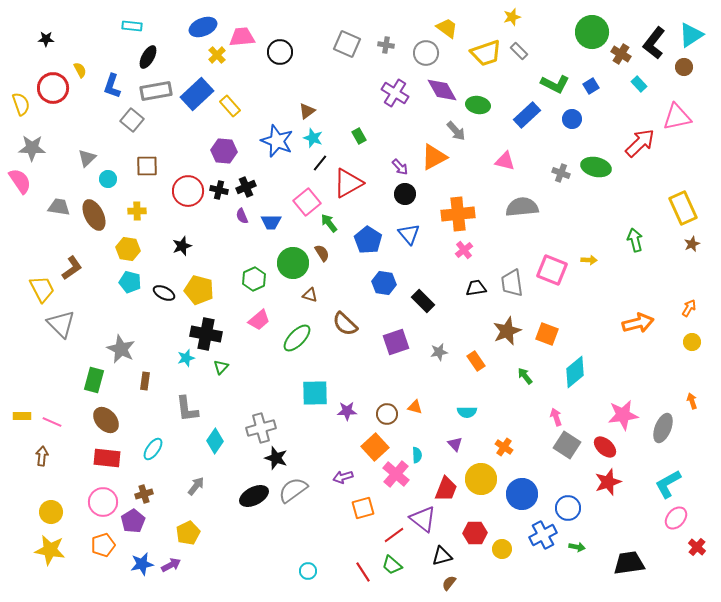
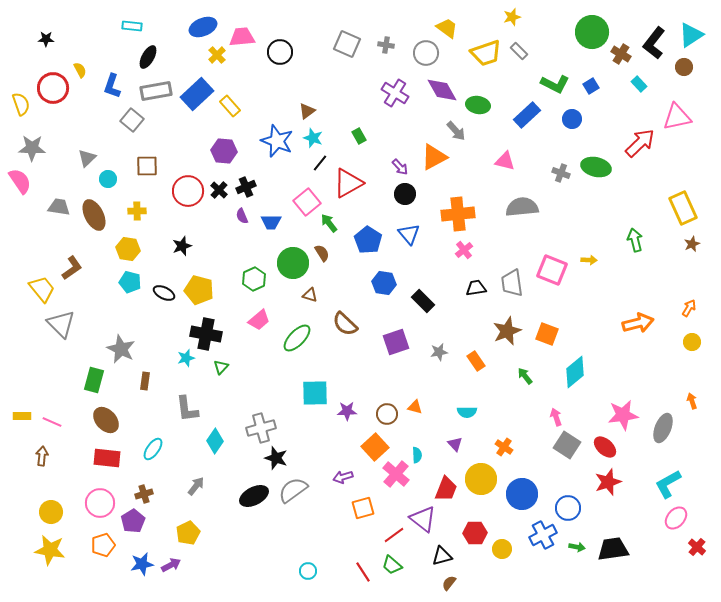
black cross at (219, 190): rotated 30 degrees clockwise
yellow trapezoid at (42, 289): rotated 12 degrees counterclockwise
pink circle at (103, 502): moved 3 px left, 1 px down
black trapezoid at (629, 563): moved 16 px left, 14 px up
